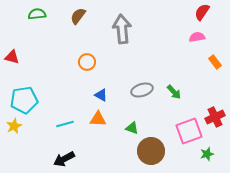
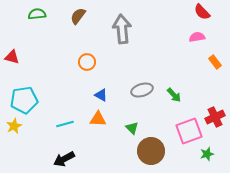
red semicircle: rotated 78 degrees counterclockwise
green arrow: moved 3 px down
green triangle: rotated 24 degrees clockwise
